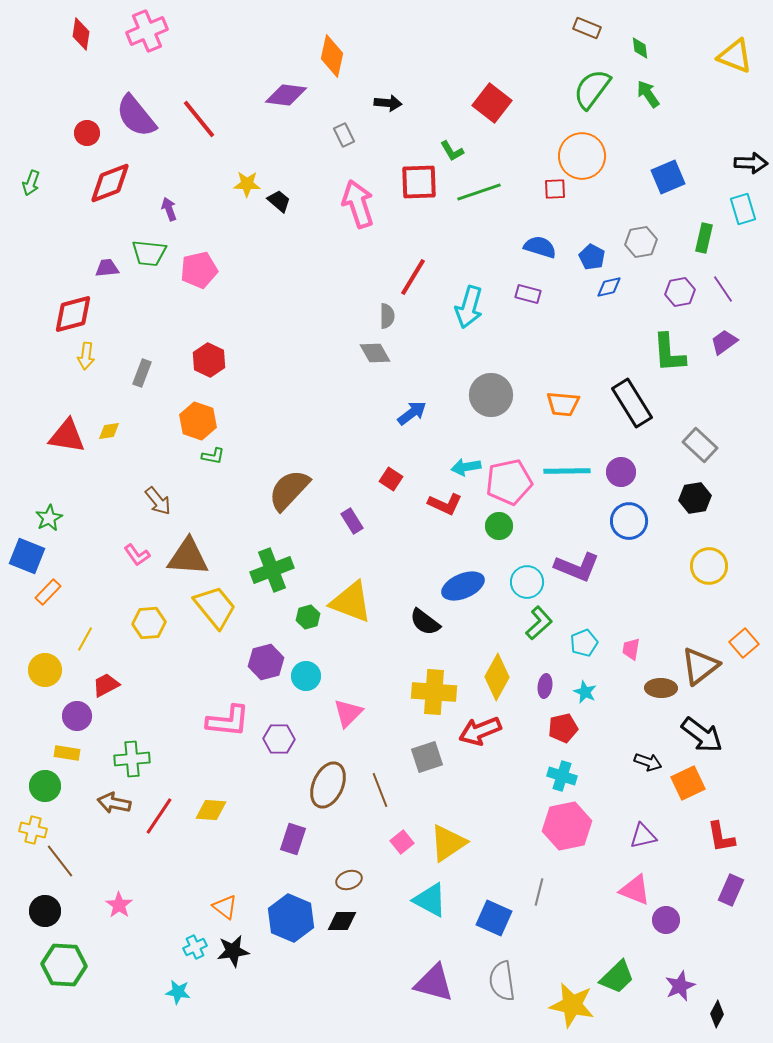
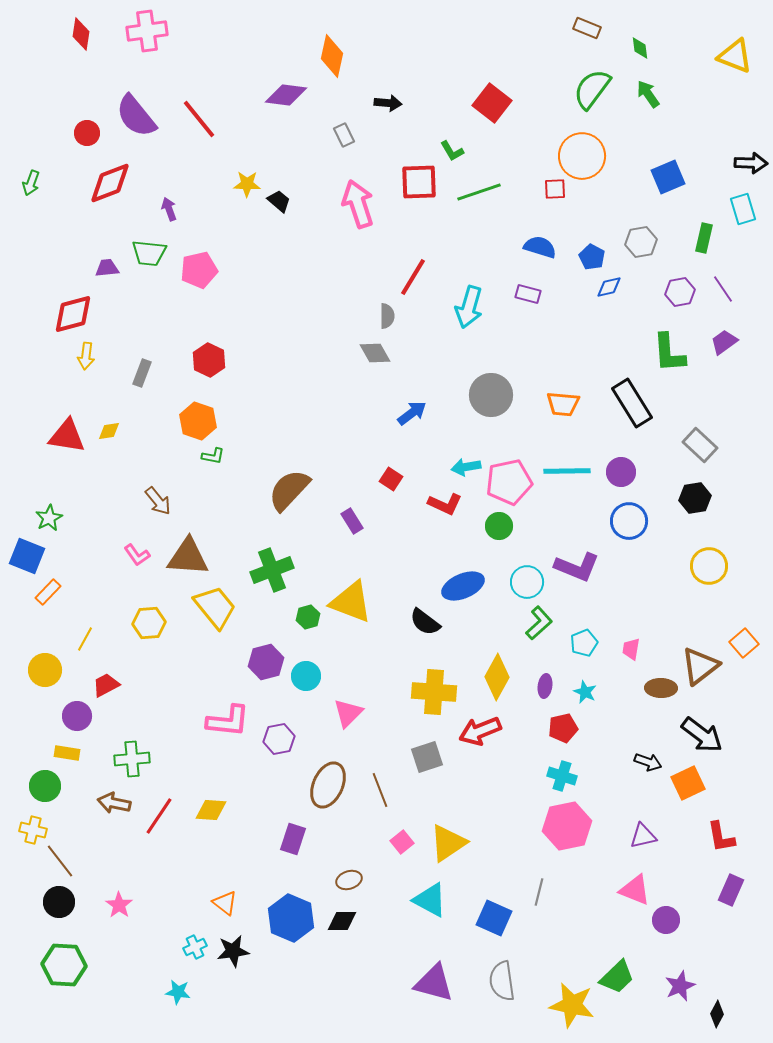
pink cross at (147, 31): rotated 15 degrees clockwise
purple hexagon at (279, 739): rotated 12 degrees counterclockwise
orange triangle at (225, 907): moved 4 px up
black circle at (45, 911): moved 14 px right, 9 px up
